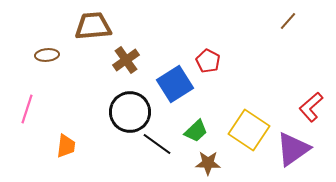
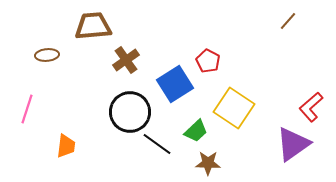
yellow square: moved 15 px left, 22 px up
purple triangle: moved 5 px up
